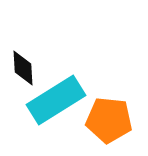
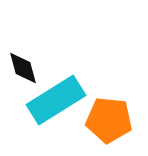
black diamond: rotated 12 degrees counterclockwise
